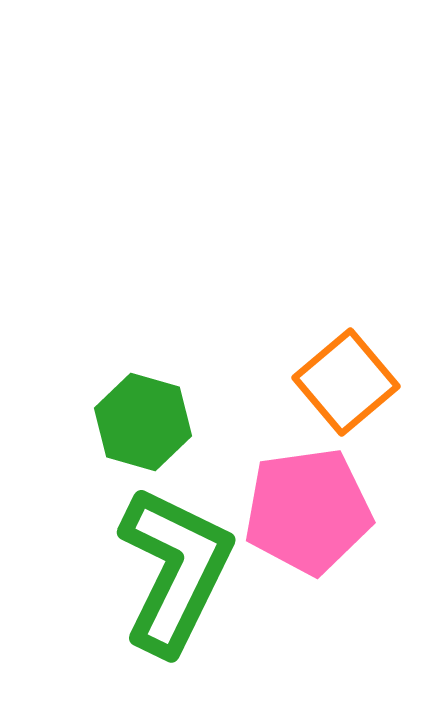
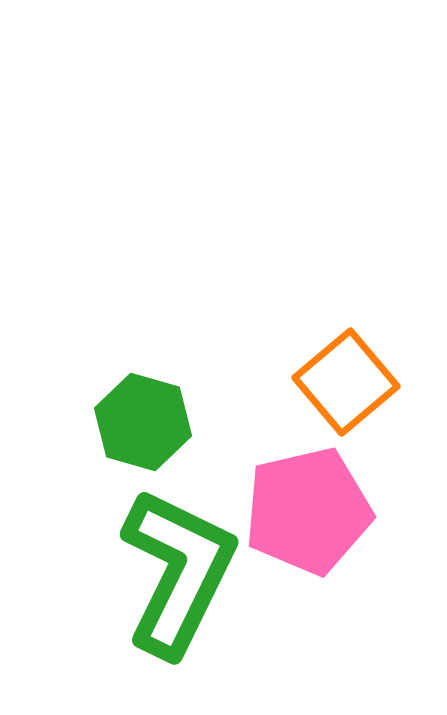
pink pentagon: rotated 5 degrees counterclockwise
green L-shape: moved 3 px right, 2 px down
